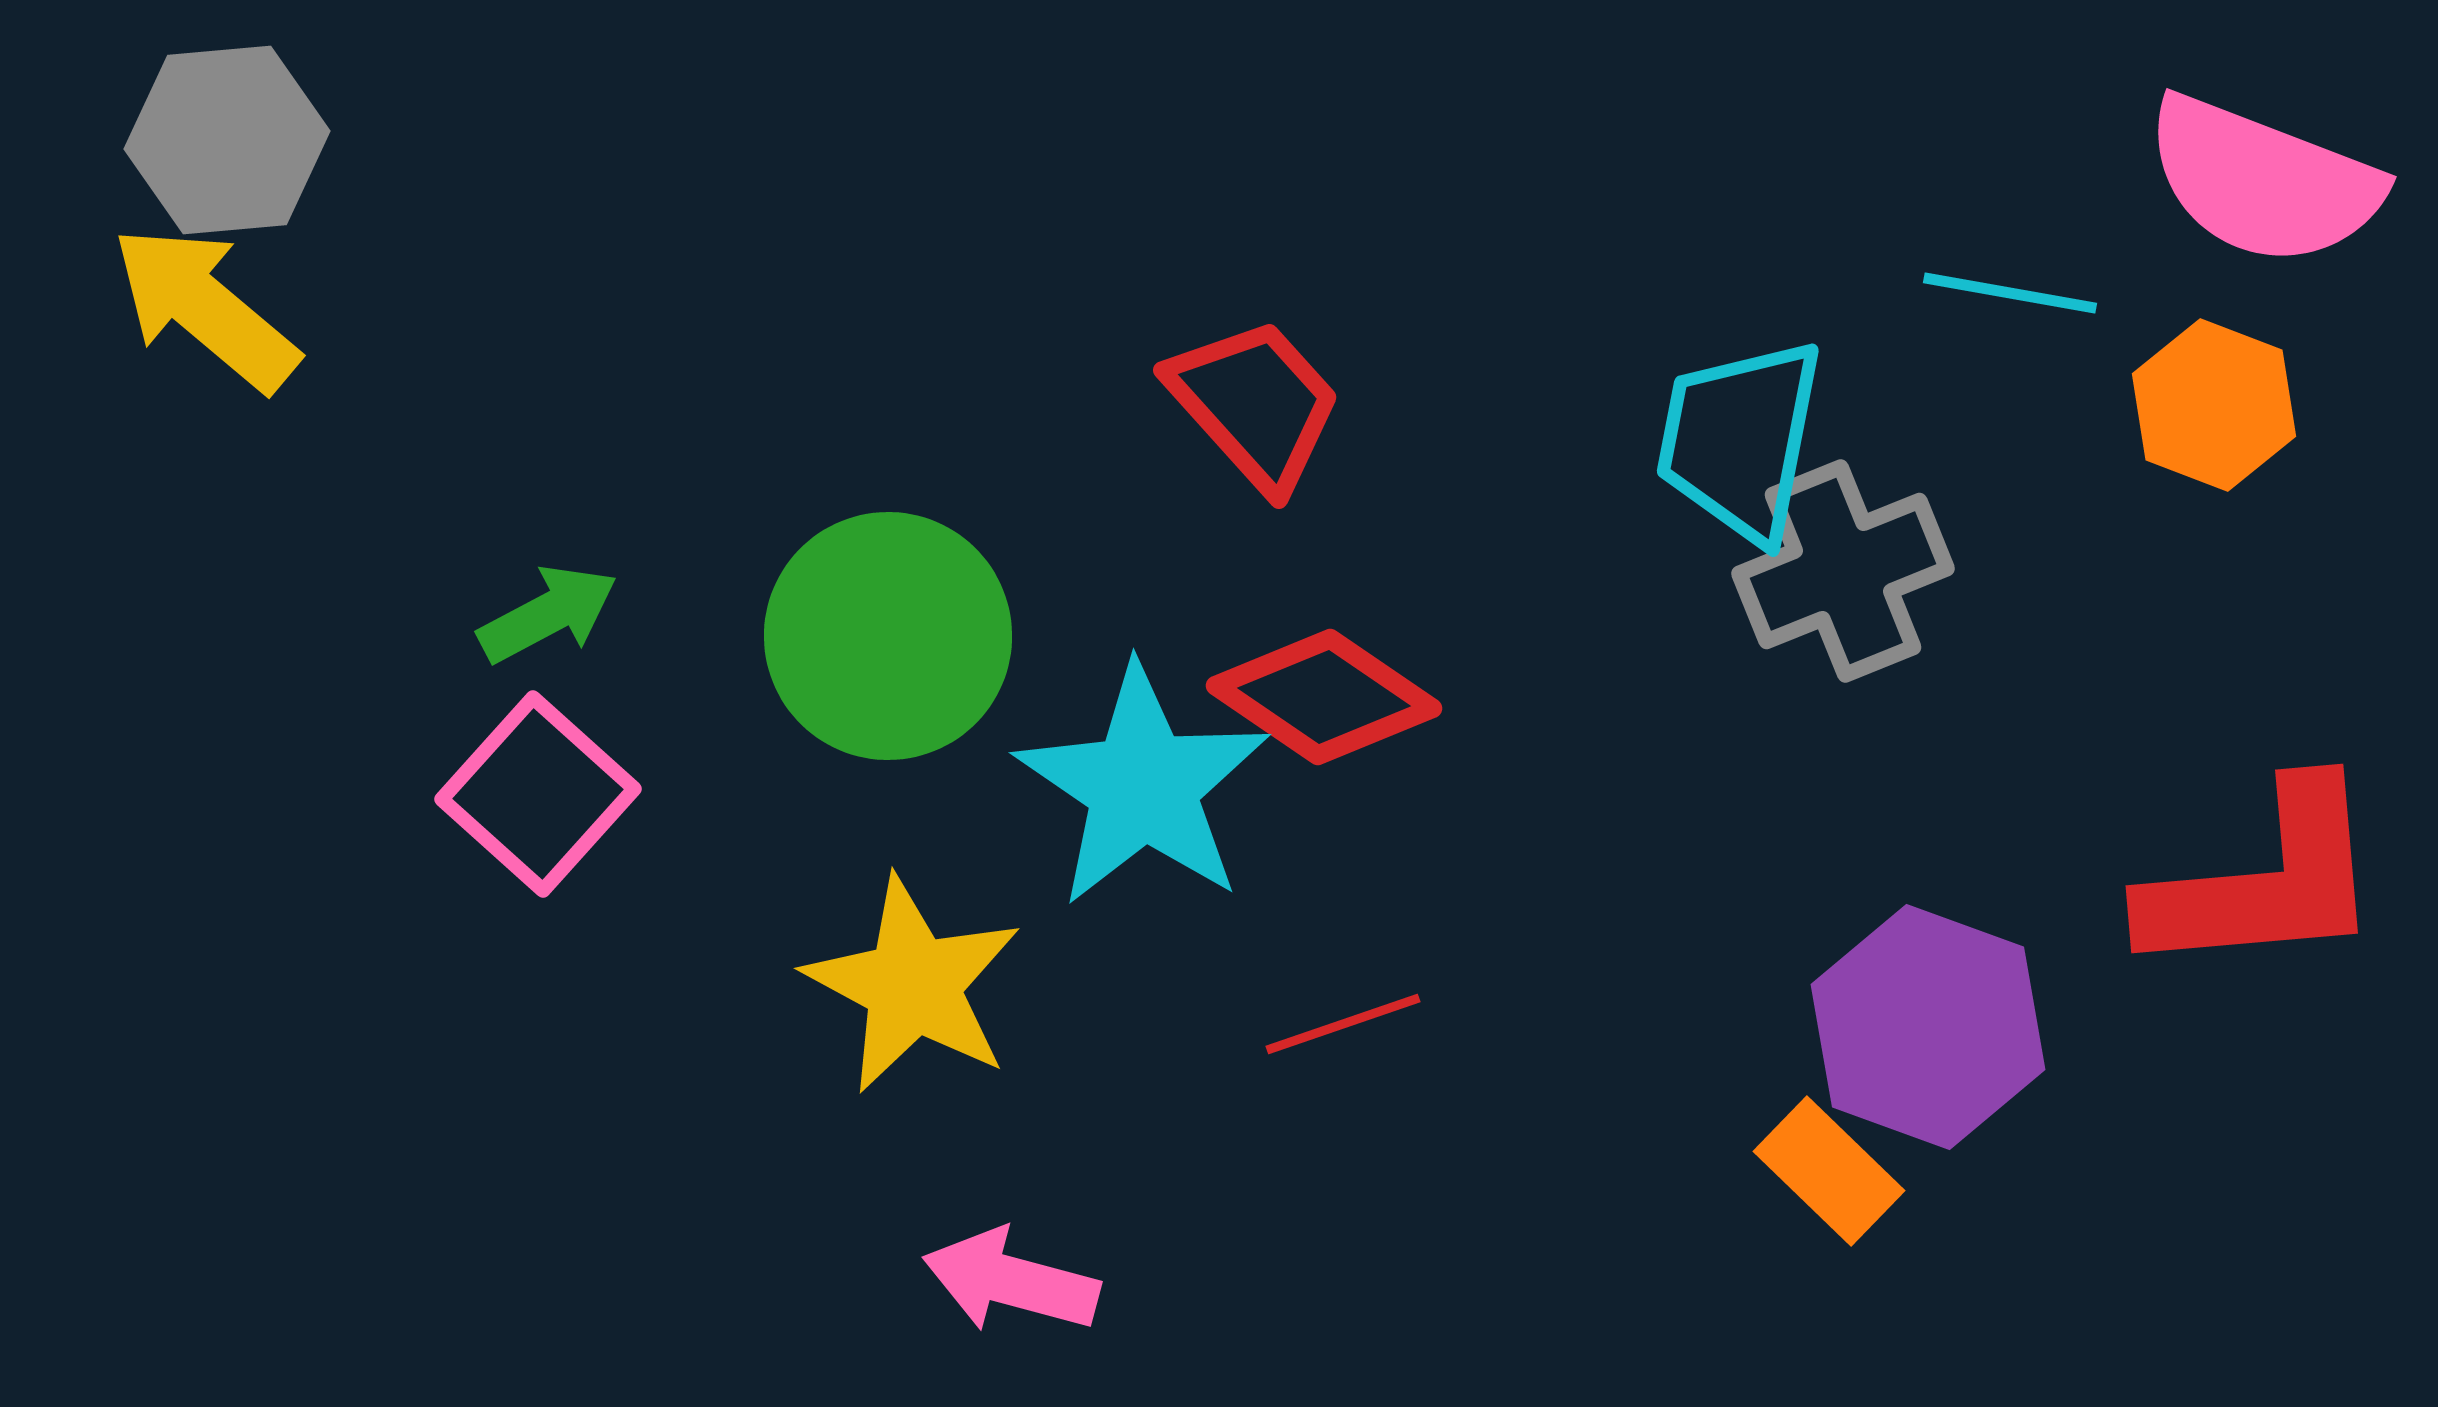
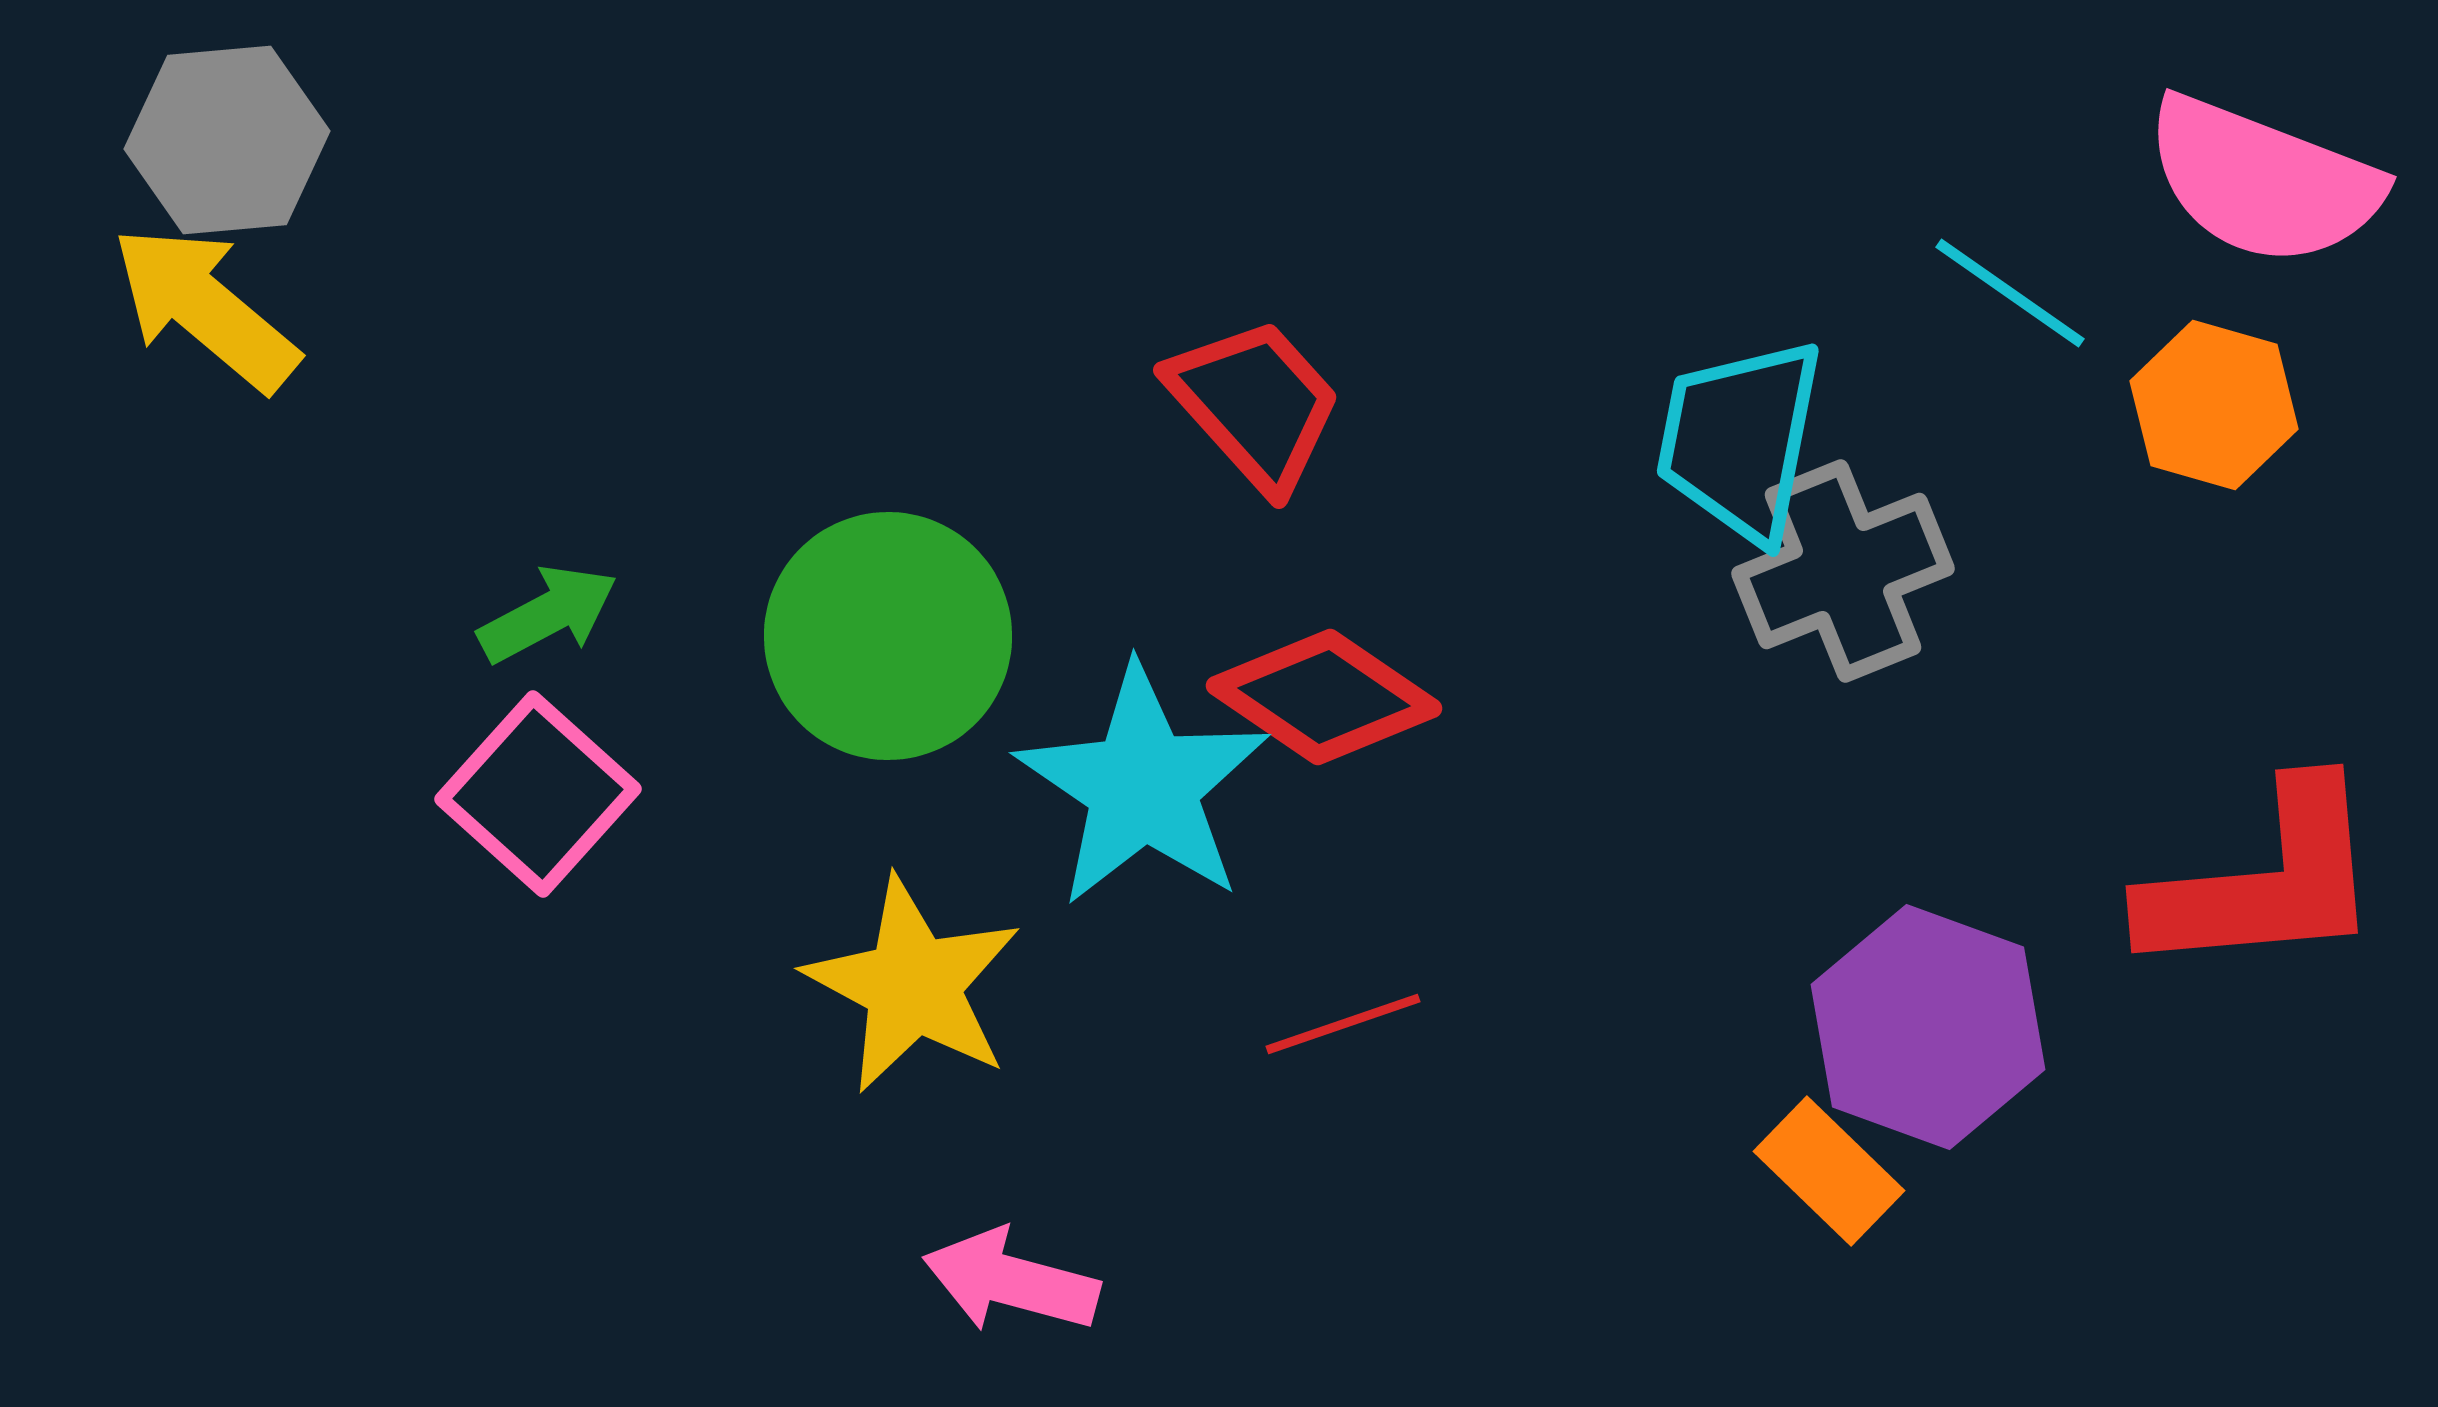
cyan line: rotated 25 degrees clockwise
orange hexagon: rotated 5 degrees counterclockwise
